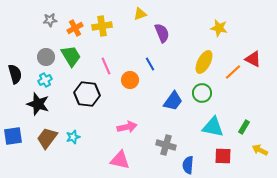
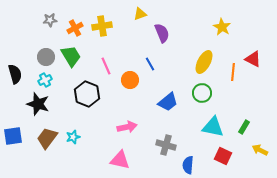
yellow star: moved 3 px right, 1 px up; rotated 18 degrees clockwise
orange line: rotated 42 degrees counterclockwise
black hexagon: rotated 15 degrees clockwise
blue trapezoid: moved 5 px left, 1 px down; rotated 15 degrees clockwise
red square: rotated 24 degrees clockwise
